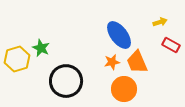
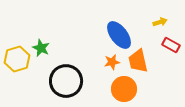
orange trapezoid: moved 1 px right, 1 px up; rotated 10 degrees clockwise
